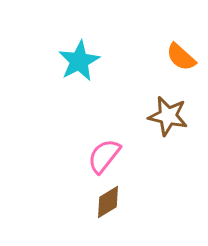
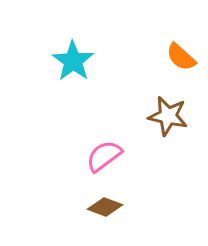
cyan star: moved 6 px left; rotated 9 degrees counterclockwise
pink semicircle: rotated 15 degrees clockwise
brown diamond: moved 3 px left, 5 px down; rotated 52 degrees clockwise
